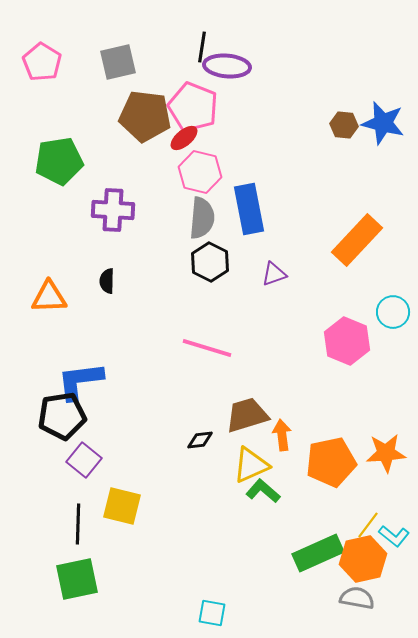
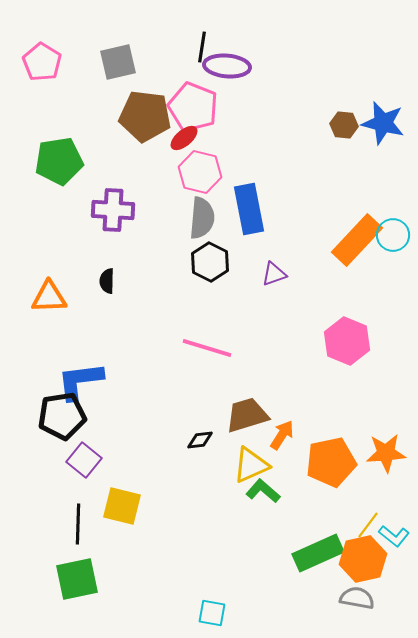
cyan circle at (393, 312): moved 77 px up
orange arrow at (282, 435): rotated 40 degrees clockwise
